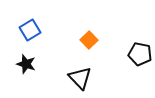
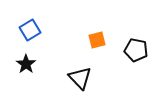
orange square: moved 8 px right; rotated 30 degrees clockwise
black pentagon: moved 4 px left, 4 px up
black star: rotated 18 degrees clockwise
